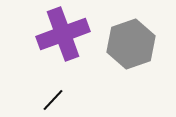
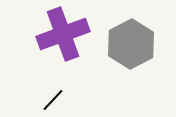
gray hexagon: rotated 9 degrees counterclockwise
